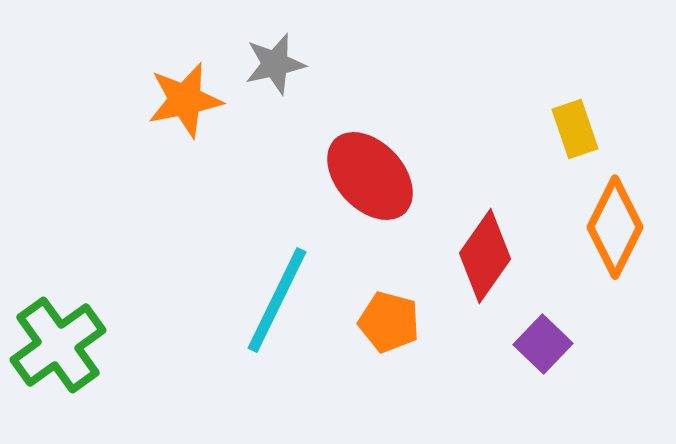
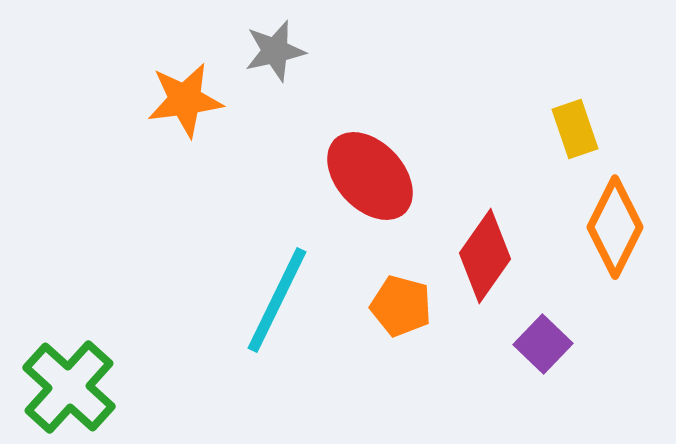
gray star: moved 13 px up
orange star: rotated 4 degrees clockwise
orange pentagon: moved 12 px right, 16 px up
green cross: moved 11 px right, 42 px down; rotated 12 degrees counterclockwise
